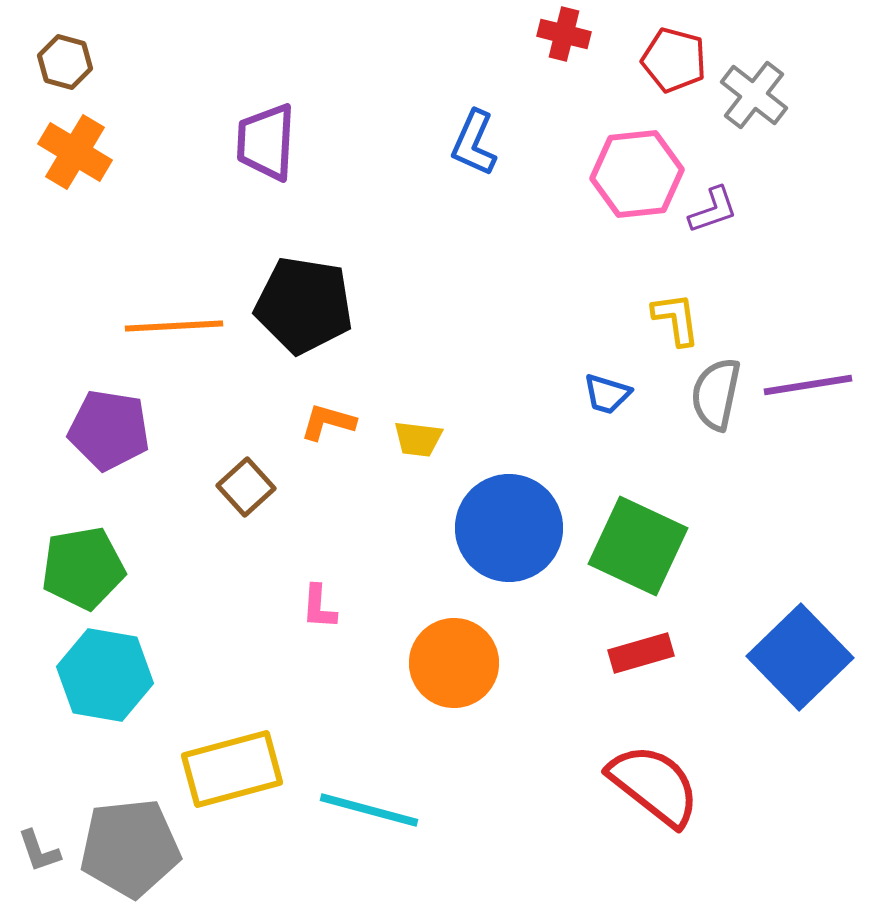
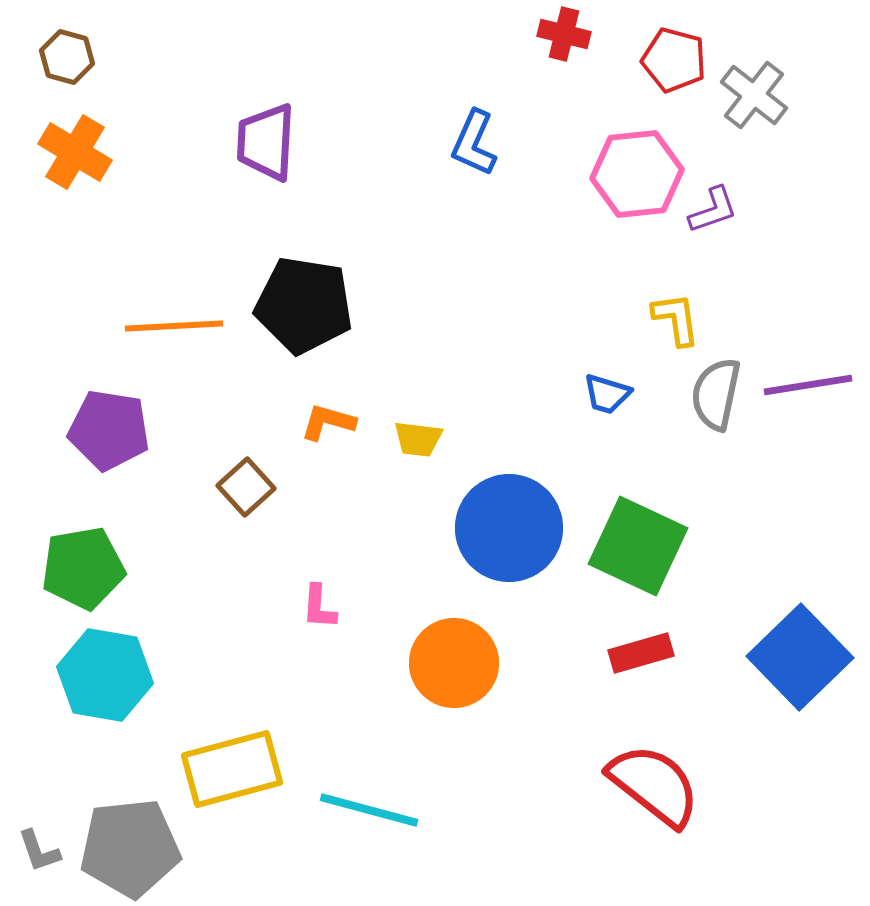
brown hexagon: moved 2 px right, 5 px up
